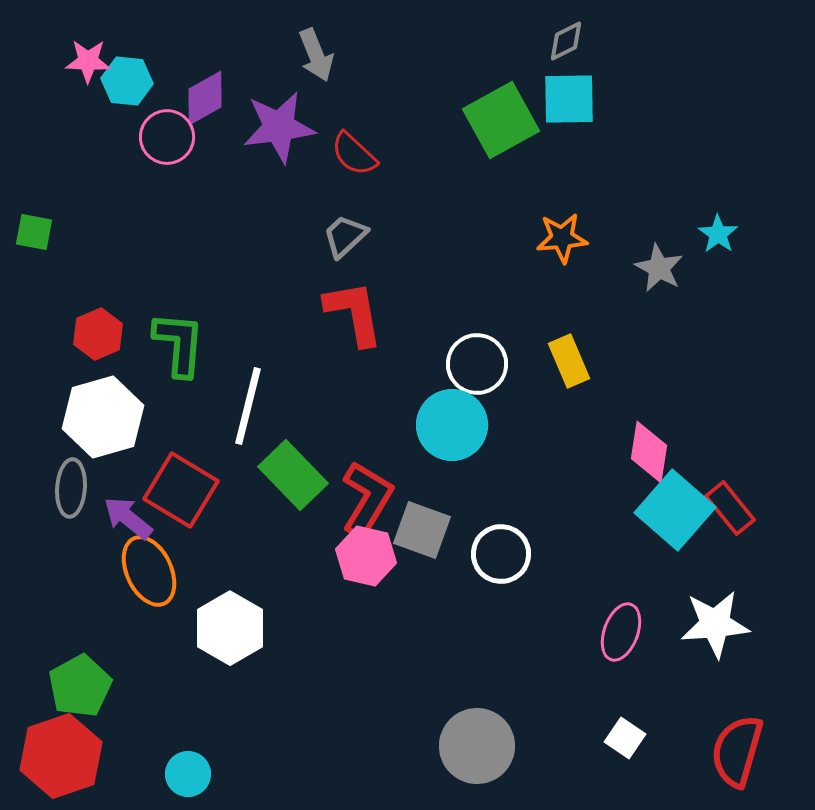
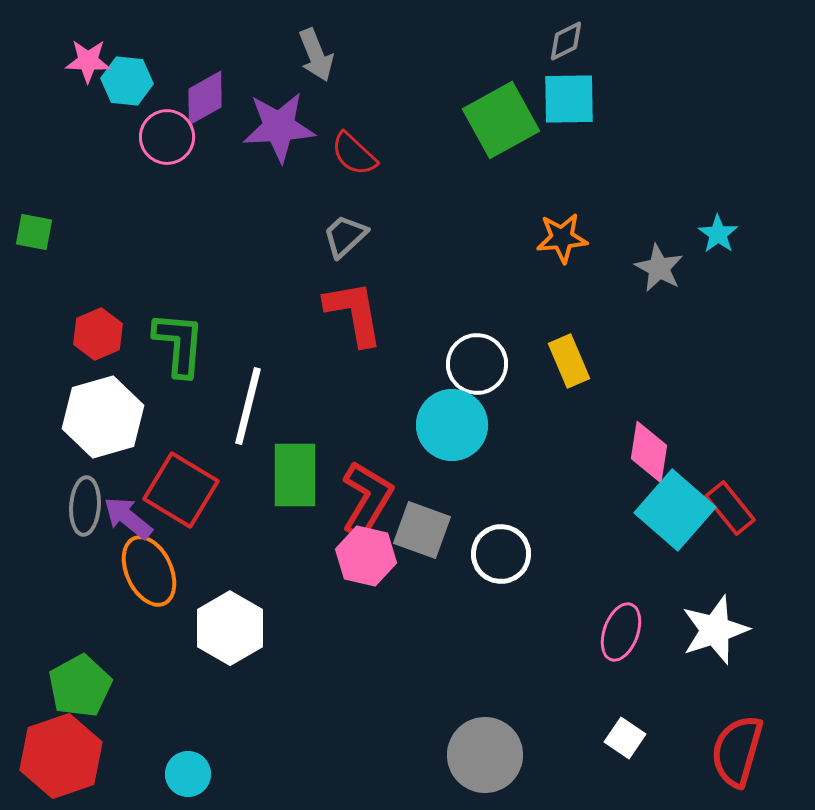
purple star at (279, 127): rotated 4 degrees clockwise
green rectangle at (293, 475): moved 2 px right; rotated 44 degrees clockwise
gray ellipse at (71, 488): moved 14 px right, 18 px down
white star at (715, 624): moved 6 px down; rotated 14 degrees counterclockwise
gray circle at (477, 746): moved 8 px right, 9 px down
